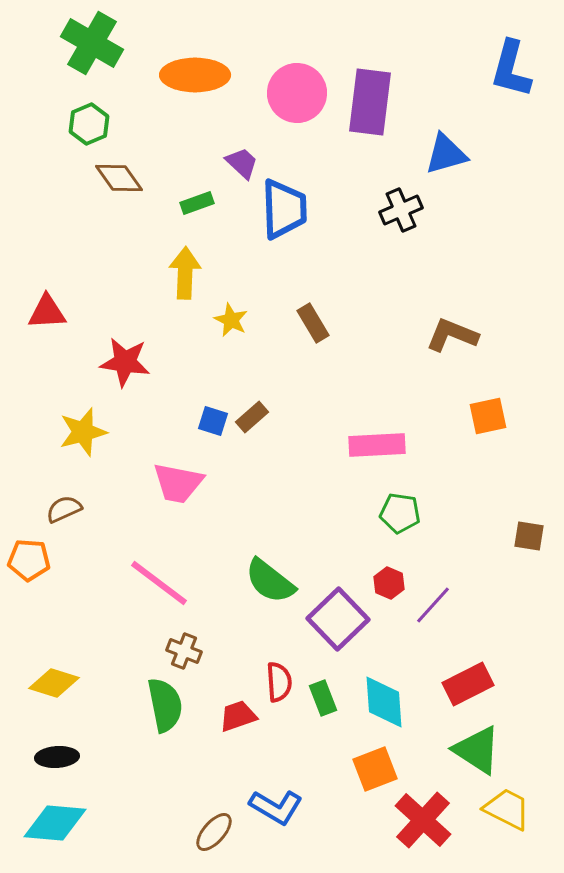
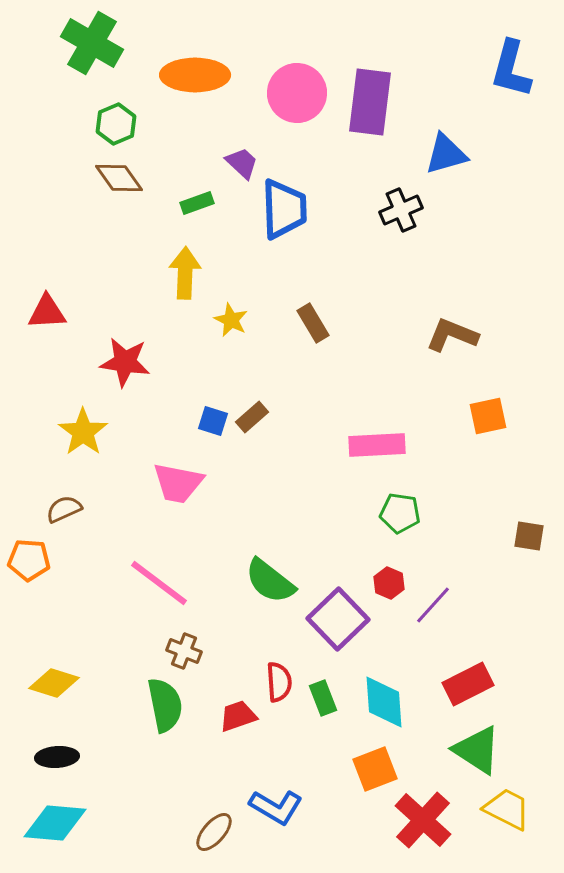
green hexagon at (89, 124): moved 27 px right
yellow star at (83, 432): rotated 21 degrees counterclockwise
